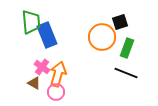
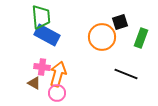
green trapezoid: moved 10 px right, 5 px up
blue rectangle: rotated 40 degrees counterclockwise
green rectangle: moved 14 px right, 10 px up
pink cross: rotated 28 degrees counterclockwise
black line: moved 1 px down
pink circle: moved 1 px right, 1 px down
